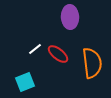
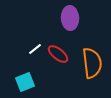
purple ellipse: moved 1 px down
